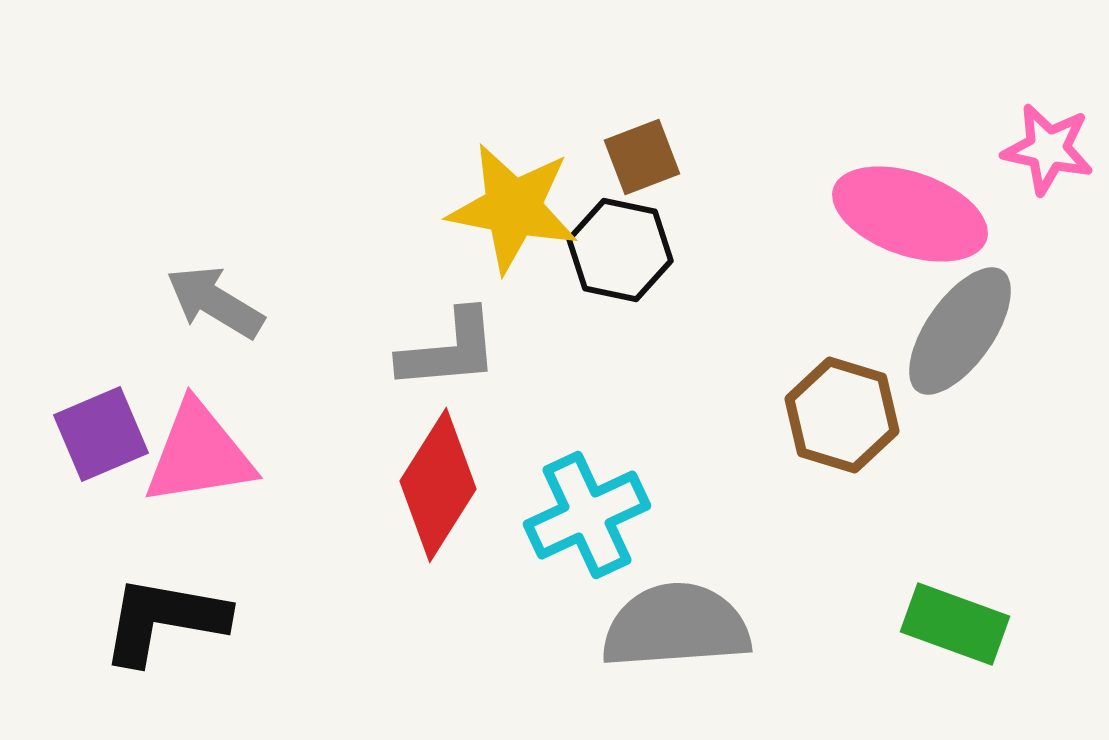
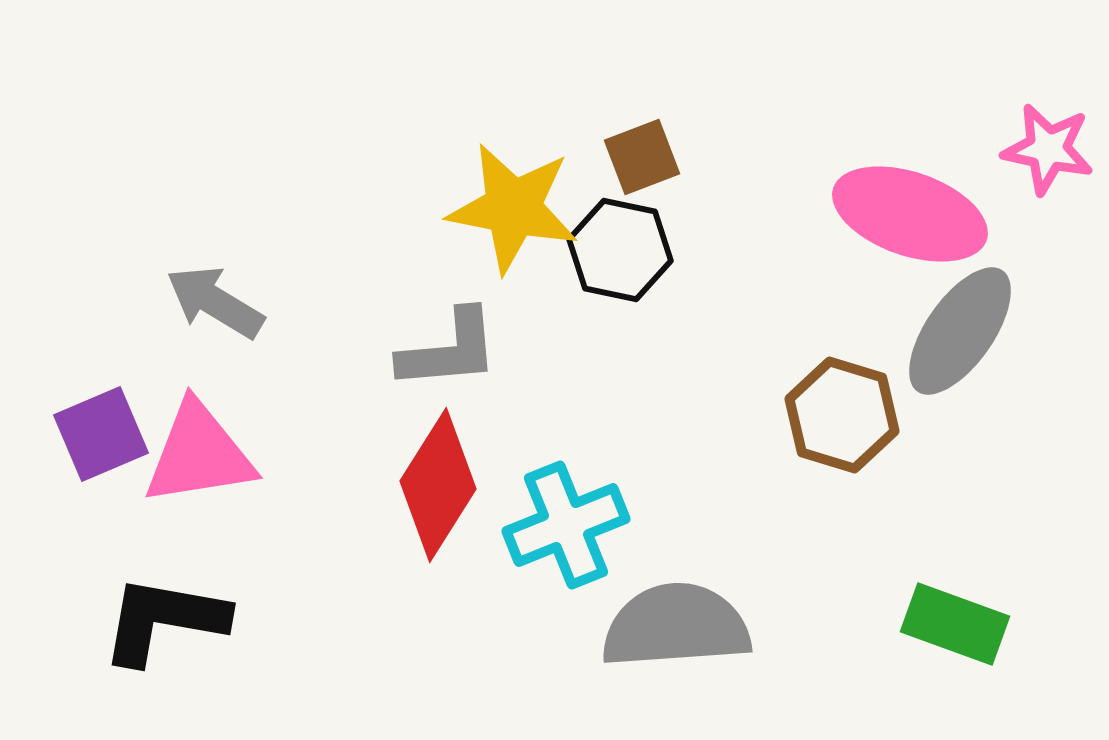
cyan cross: moved 21 px left, 10 px down; rotated 3 degrees clockwise
